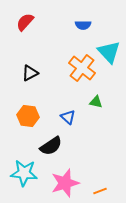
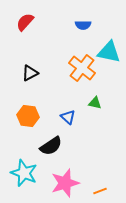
cyan triangle: rotated 35 degrees counterclockwise
green triangle: moved 1 px left, 1 px down
cyan star: rotated 16 degrees clockwise
